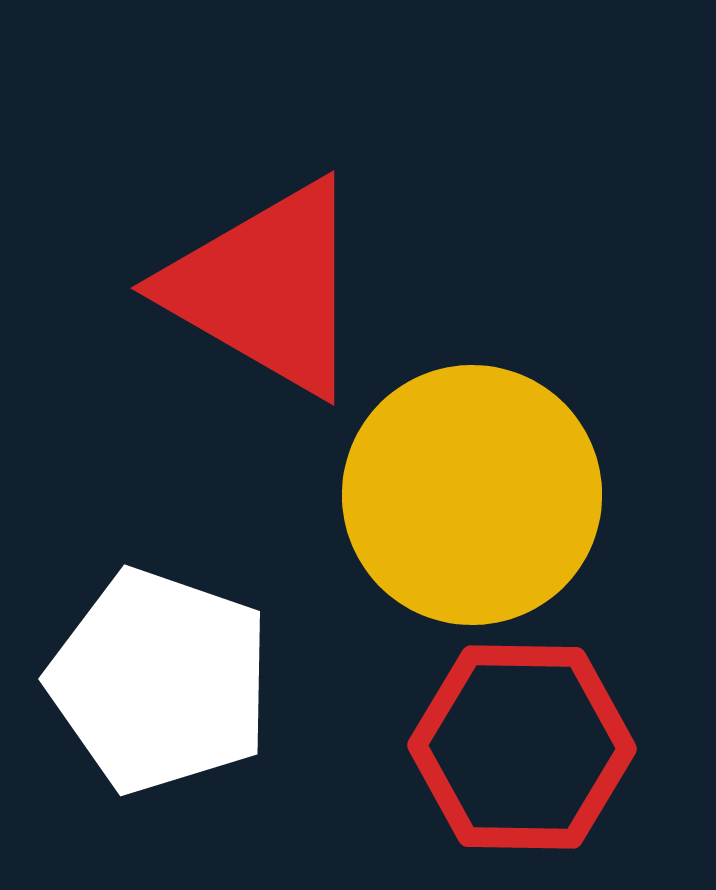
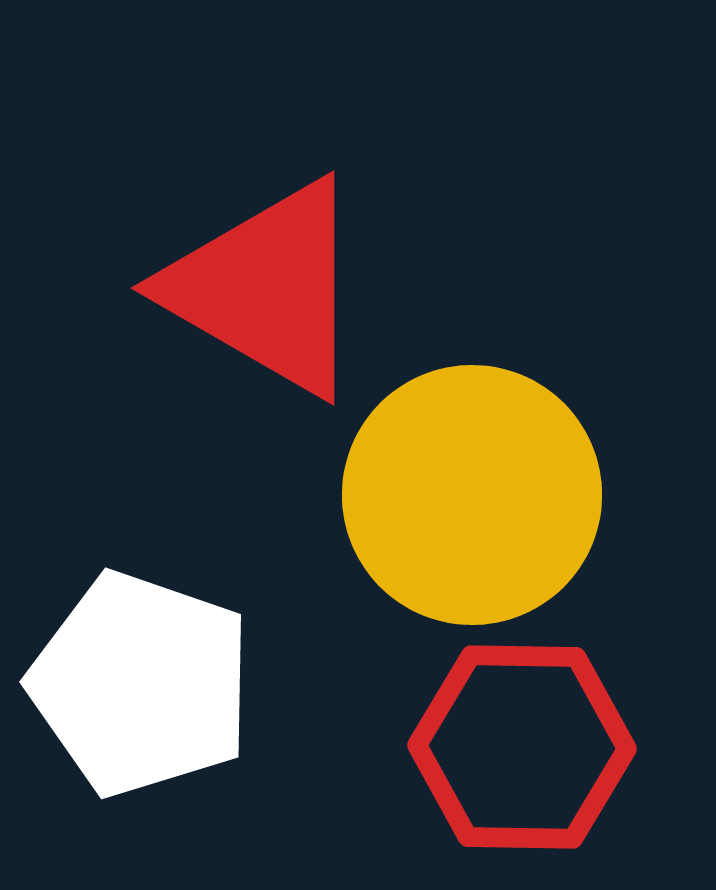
white pentagon: moved 19 px left, 3 px down
